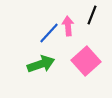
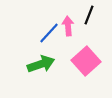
black line: moved 3 px left
